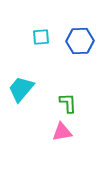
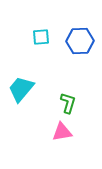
green L-shape: rotated 20 degrees clockwise
